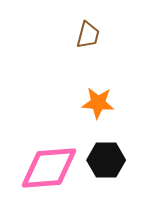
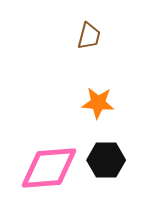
brown trapezoid: moved 1 px right, 1 px down
